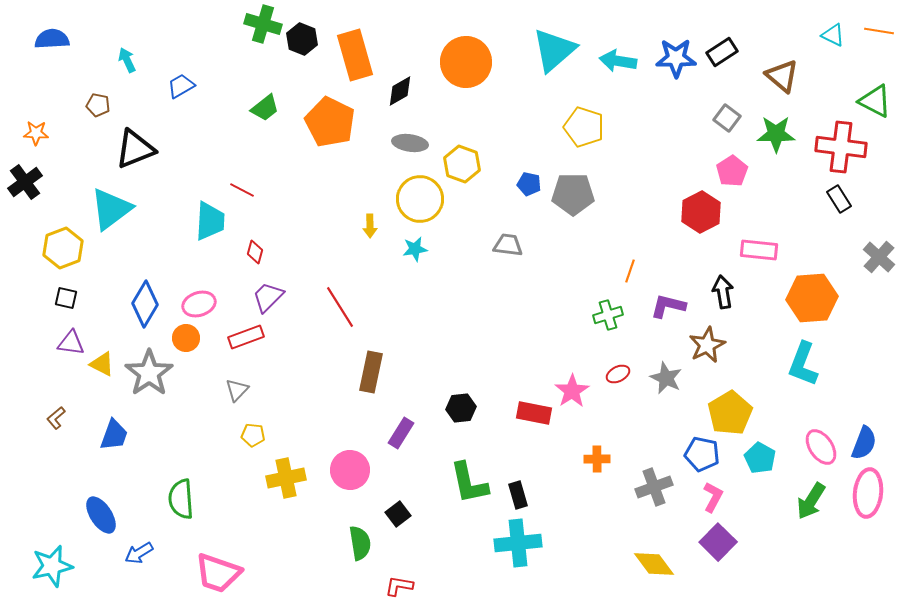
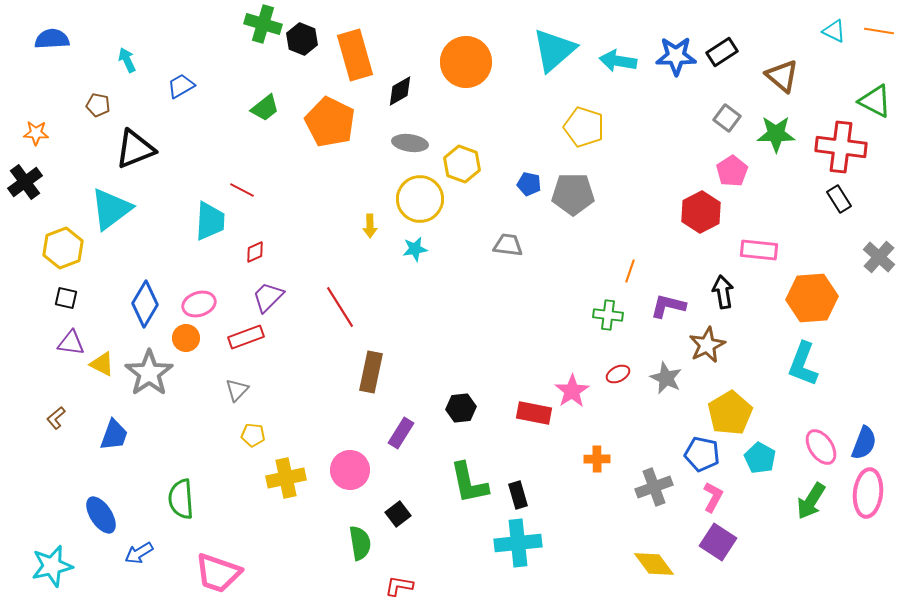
cyan triangle at (833, 35): moved 1 px right, 4 px up
blue star at (676, 58): moved 2 px up
red diamond at (255, 252): rotated 50 degrees clockwise
green cross at (608, 315): rotated 24 degrees clockwise
purple square at (718, 542): rotated 12 degrees counterclockwise
